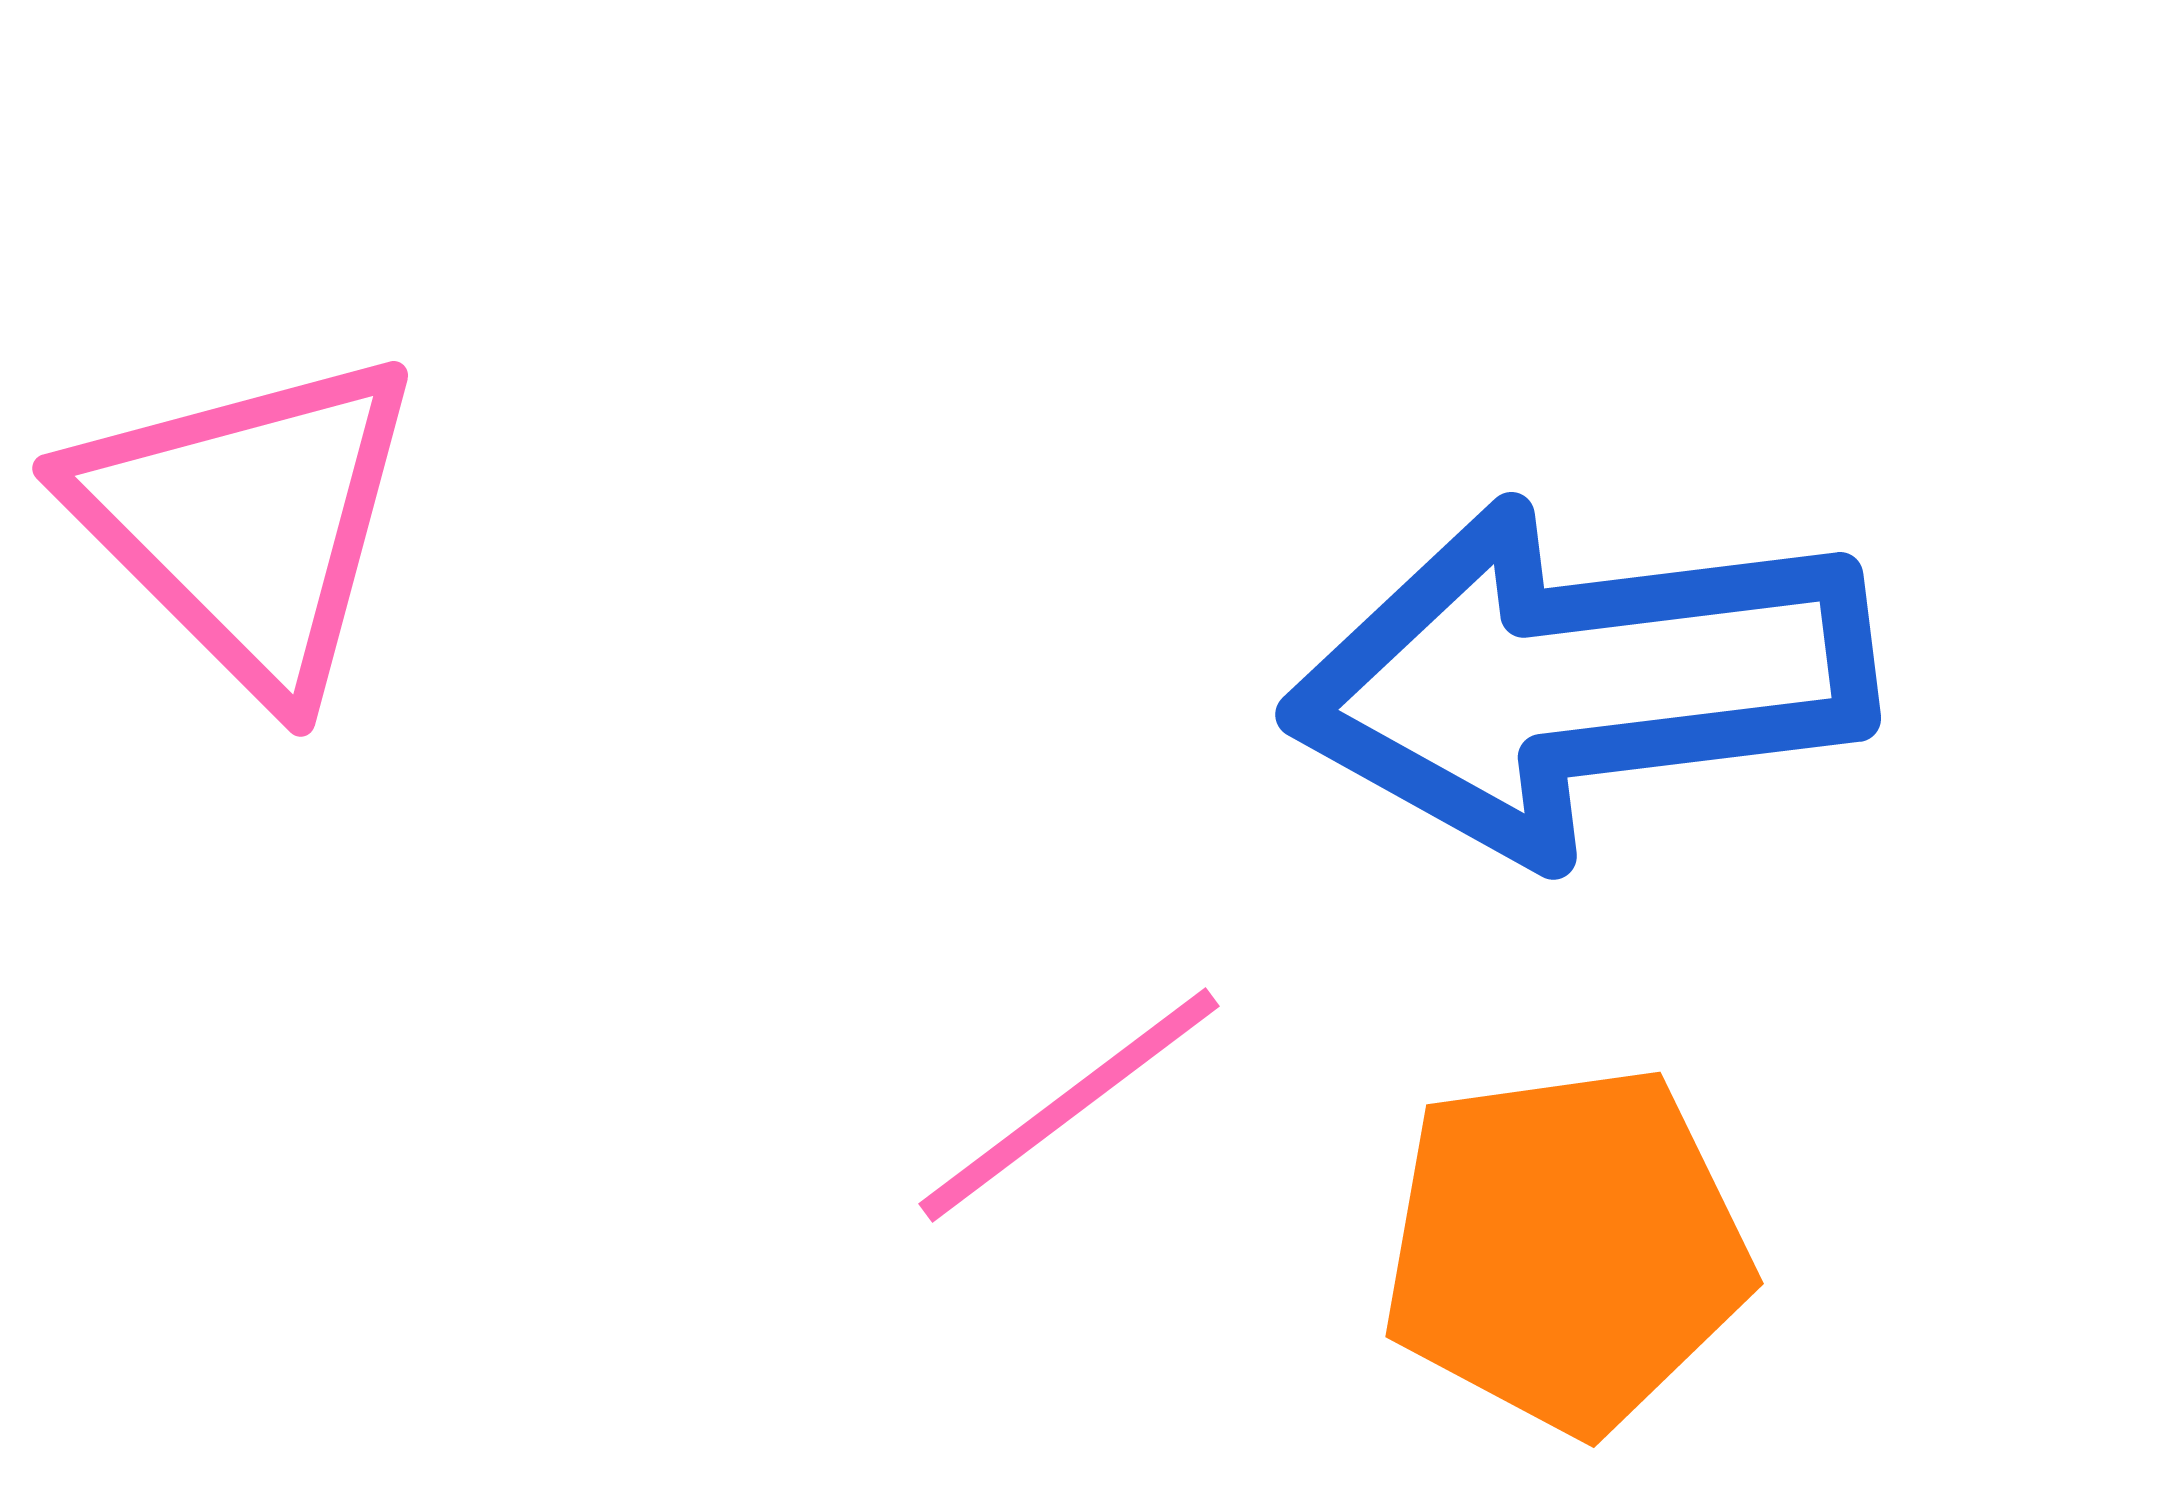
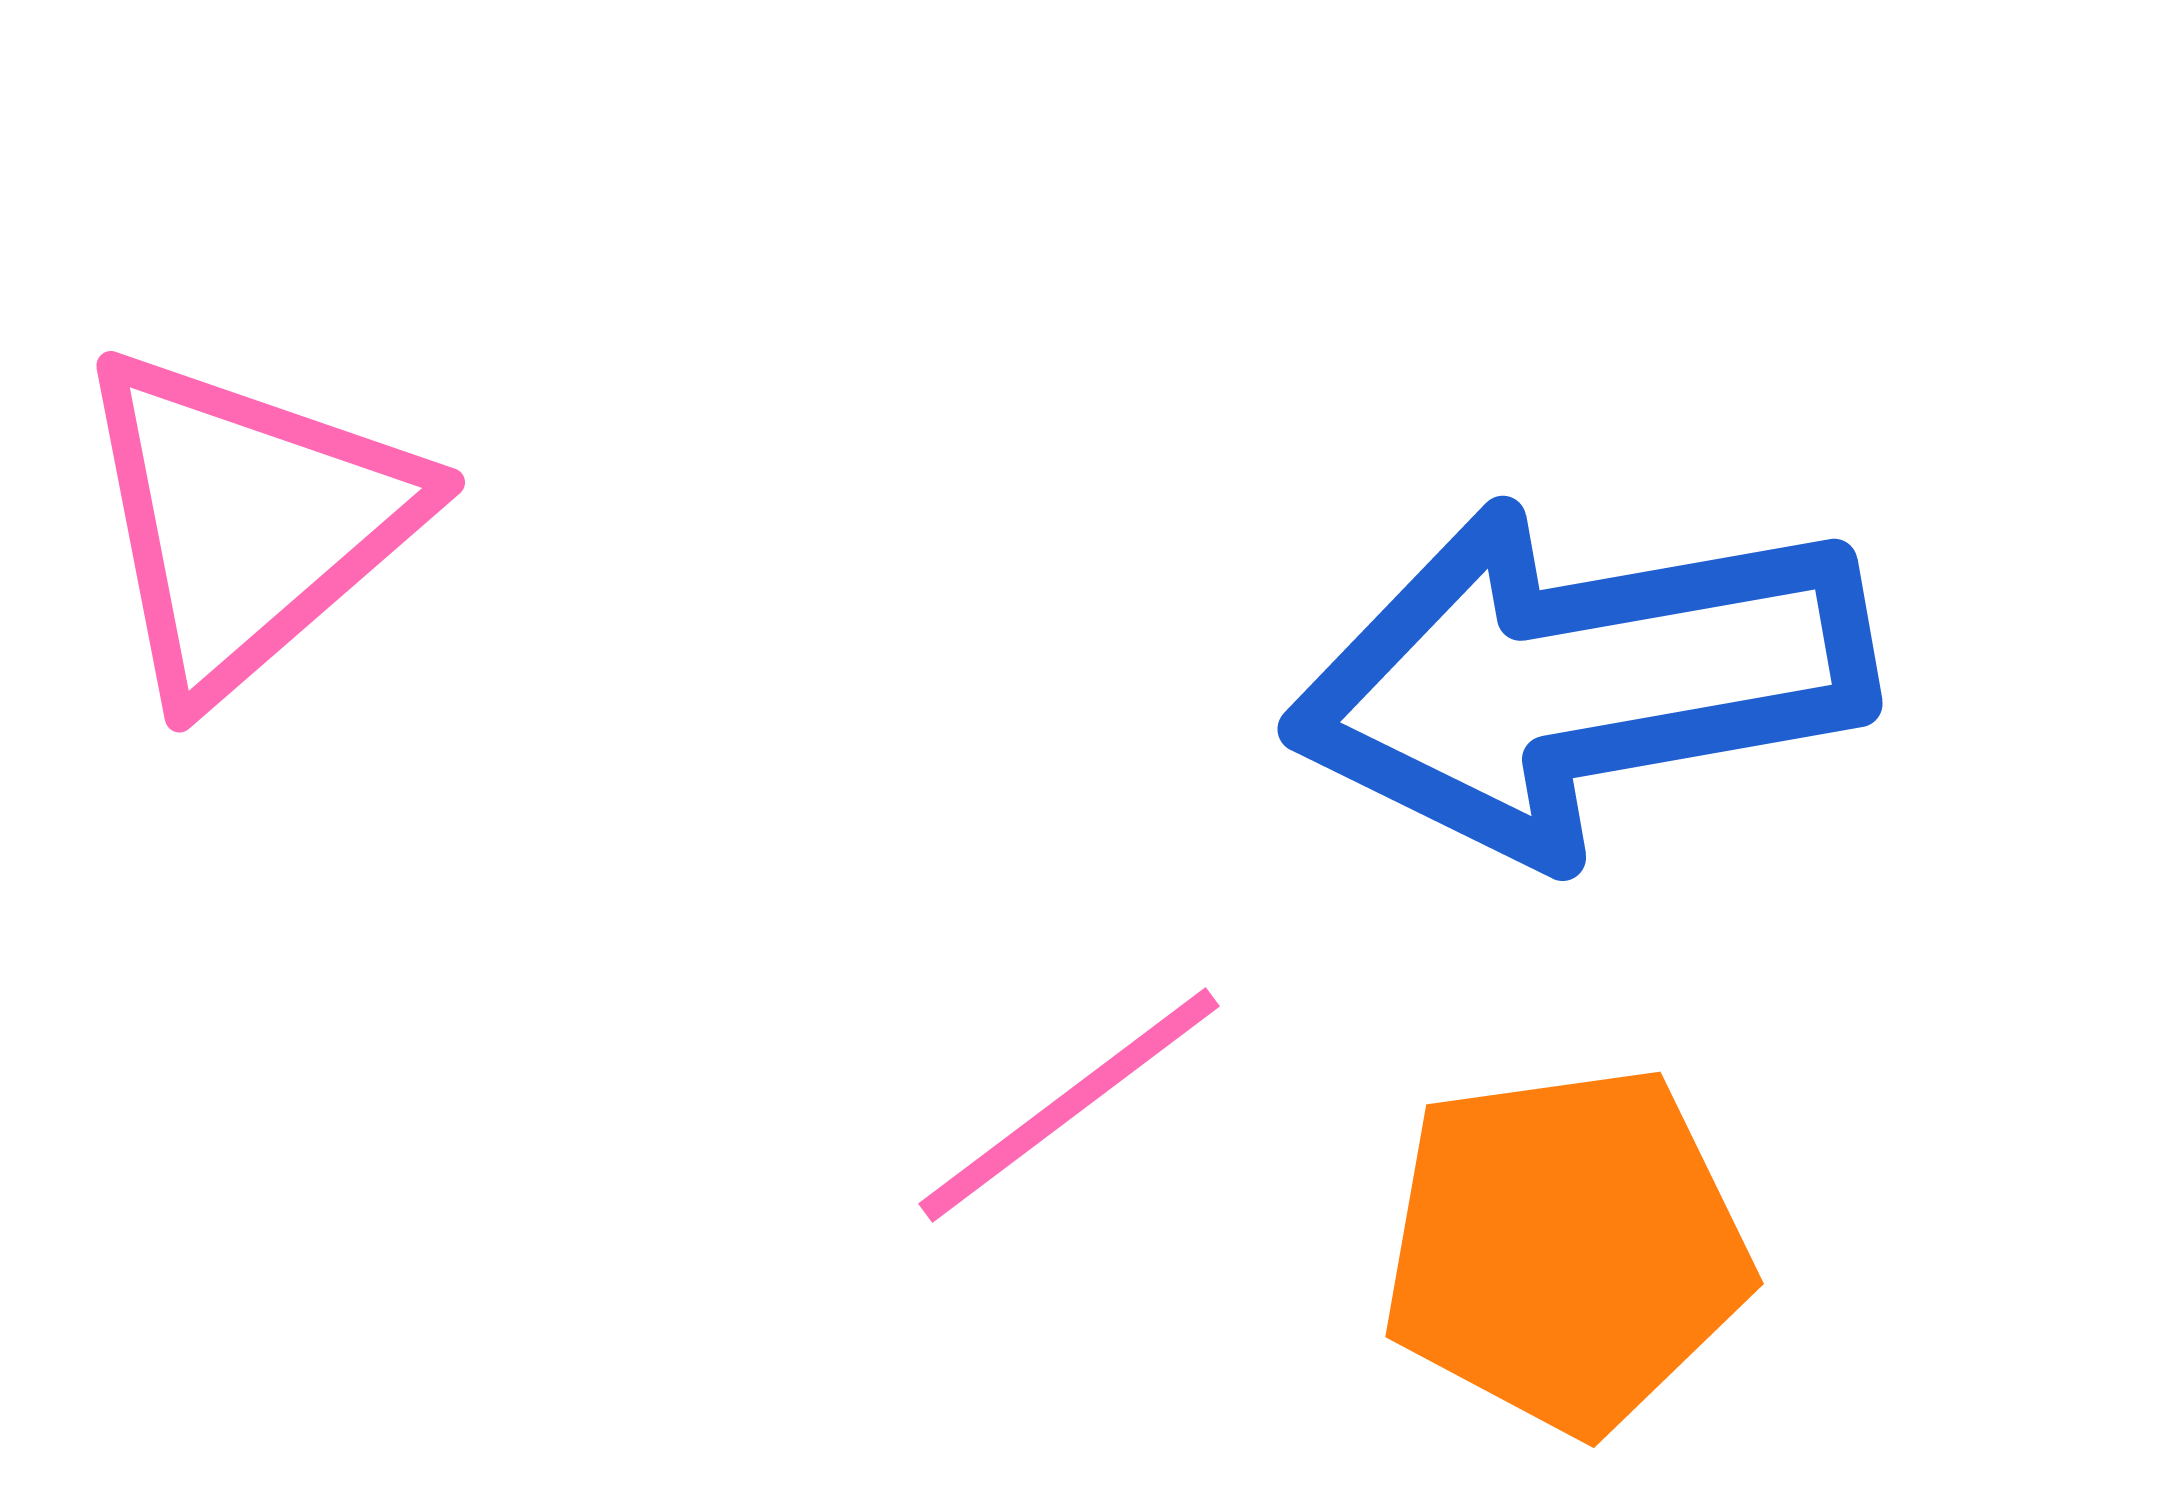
pink triangle: rotated 34 degrees clockwise
blue arrow: rotated 3 degrees counterclockwise
